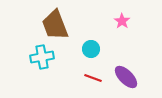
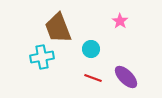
pink star: moved 2 px left
brown trapezoid: moved 3 px right, 3 px down
